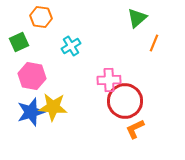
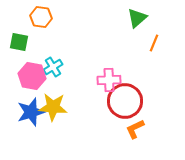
green square: rotated 36 degrees clockwise
cyan cross: moved 18 px left, 21 px down
